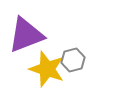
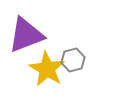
yellow star: rotated 12 degrees clockwise
